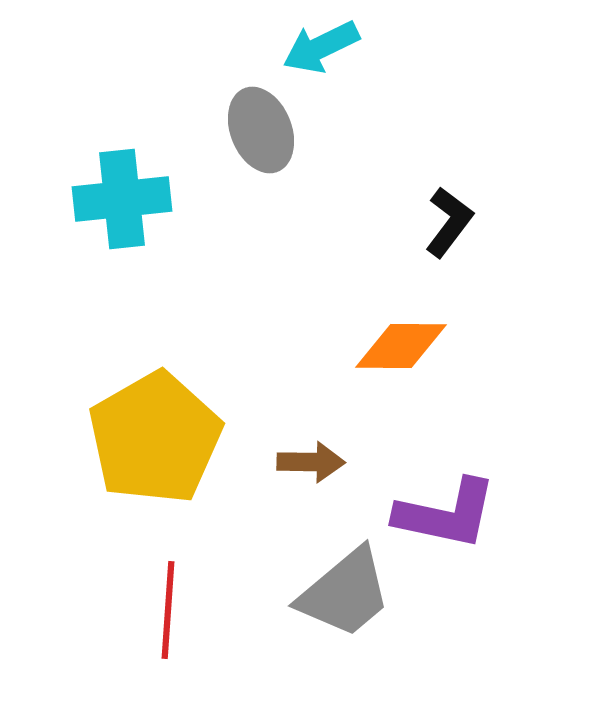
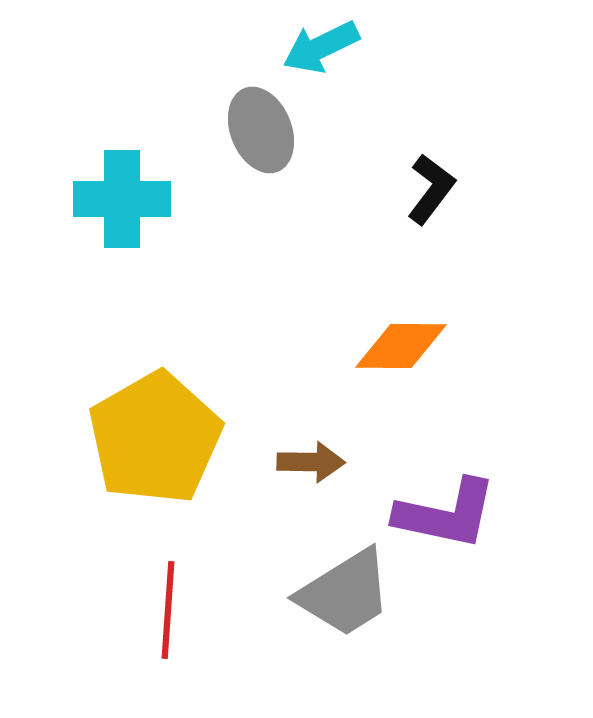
cyan cross: rotated 6 degrees clockwise
black L-shape: moved 18 px left, 33 px up
gray trapezoid: rotated 8 degrees clockwise
